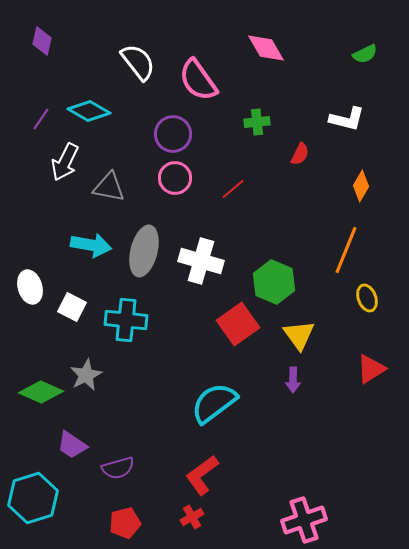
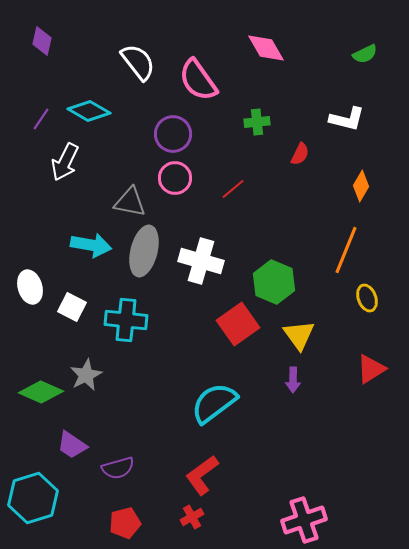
gray triangle: moved 21 px right, 15 px down
